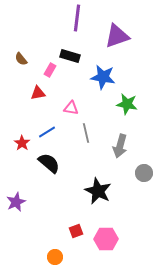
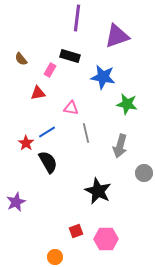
red star: moved 4 px right
black semicircle: moved 1 px left, 1 px up; rotated 20 degrees clockwise
